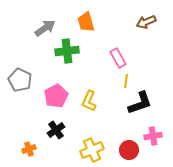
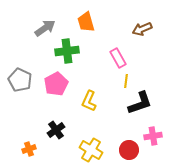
brown arrow: moved 4 px left, 7 px down
pink pentagon: moved 12 px up
yellow cross: moved 1 px left; rotated 35 degrees counterclockwise
